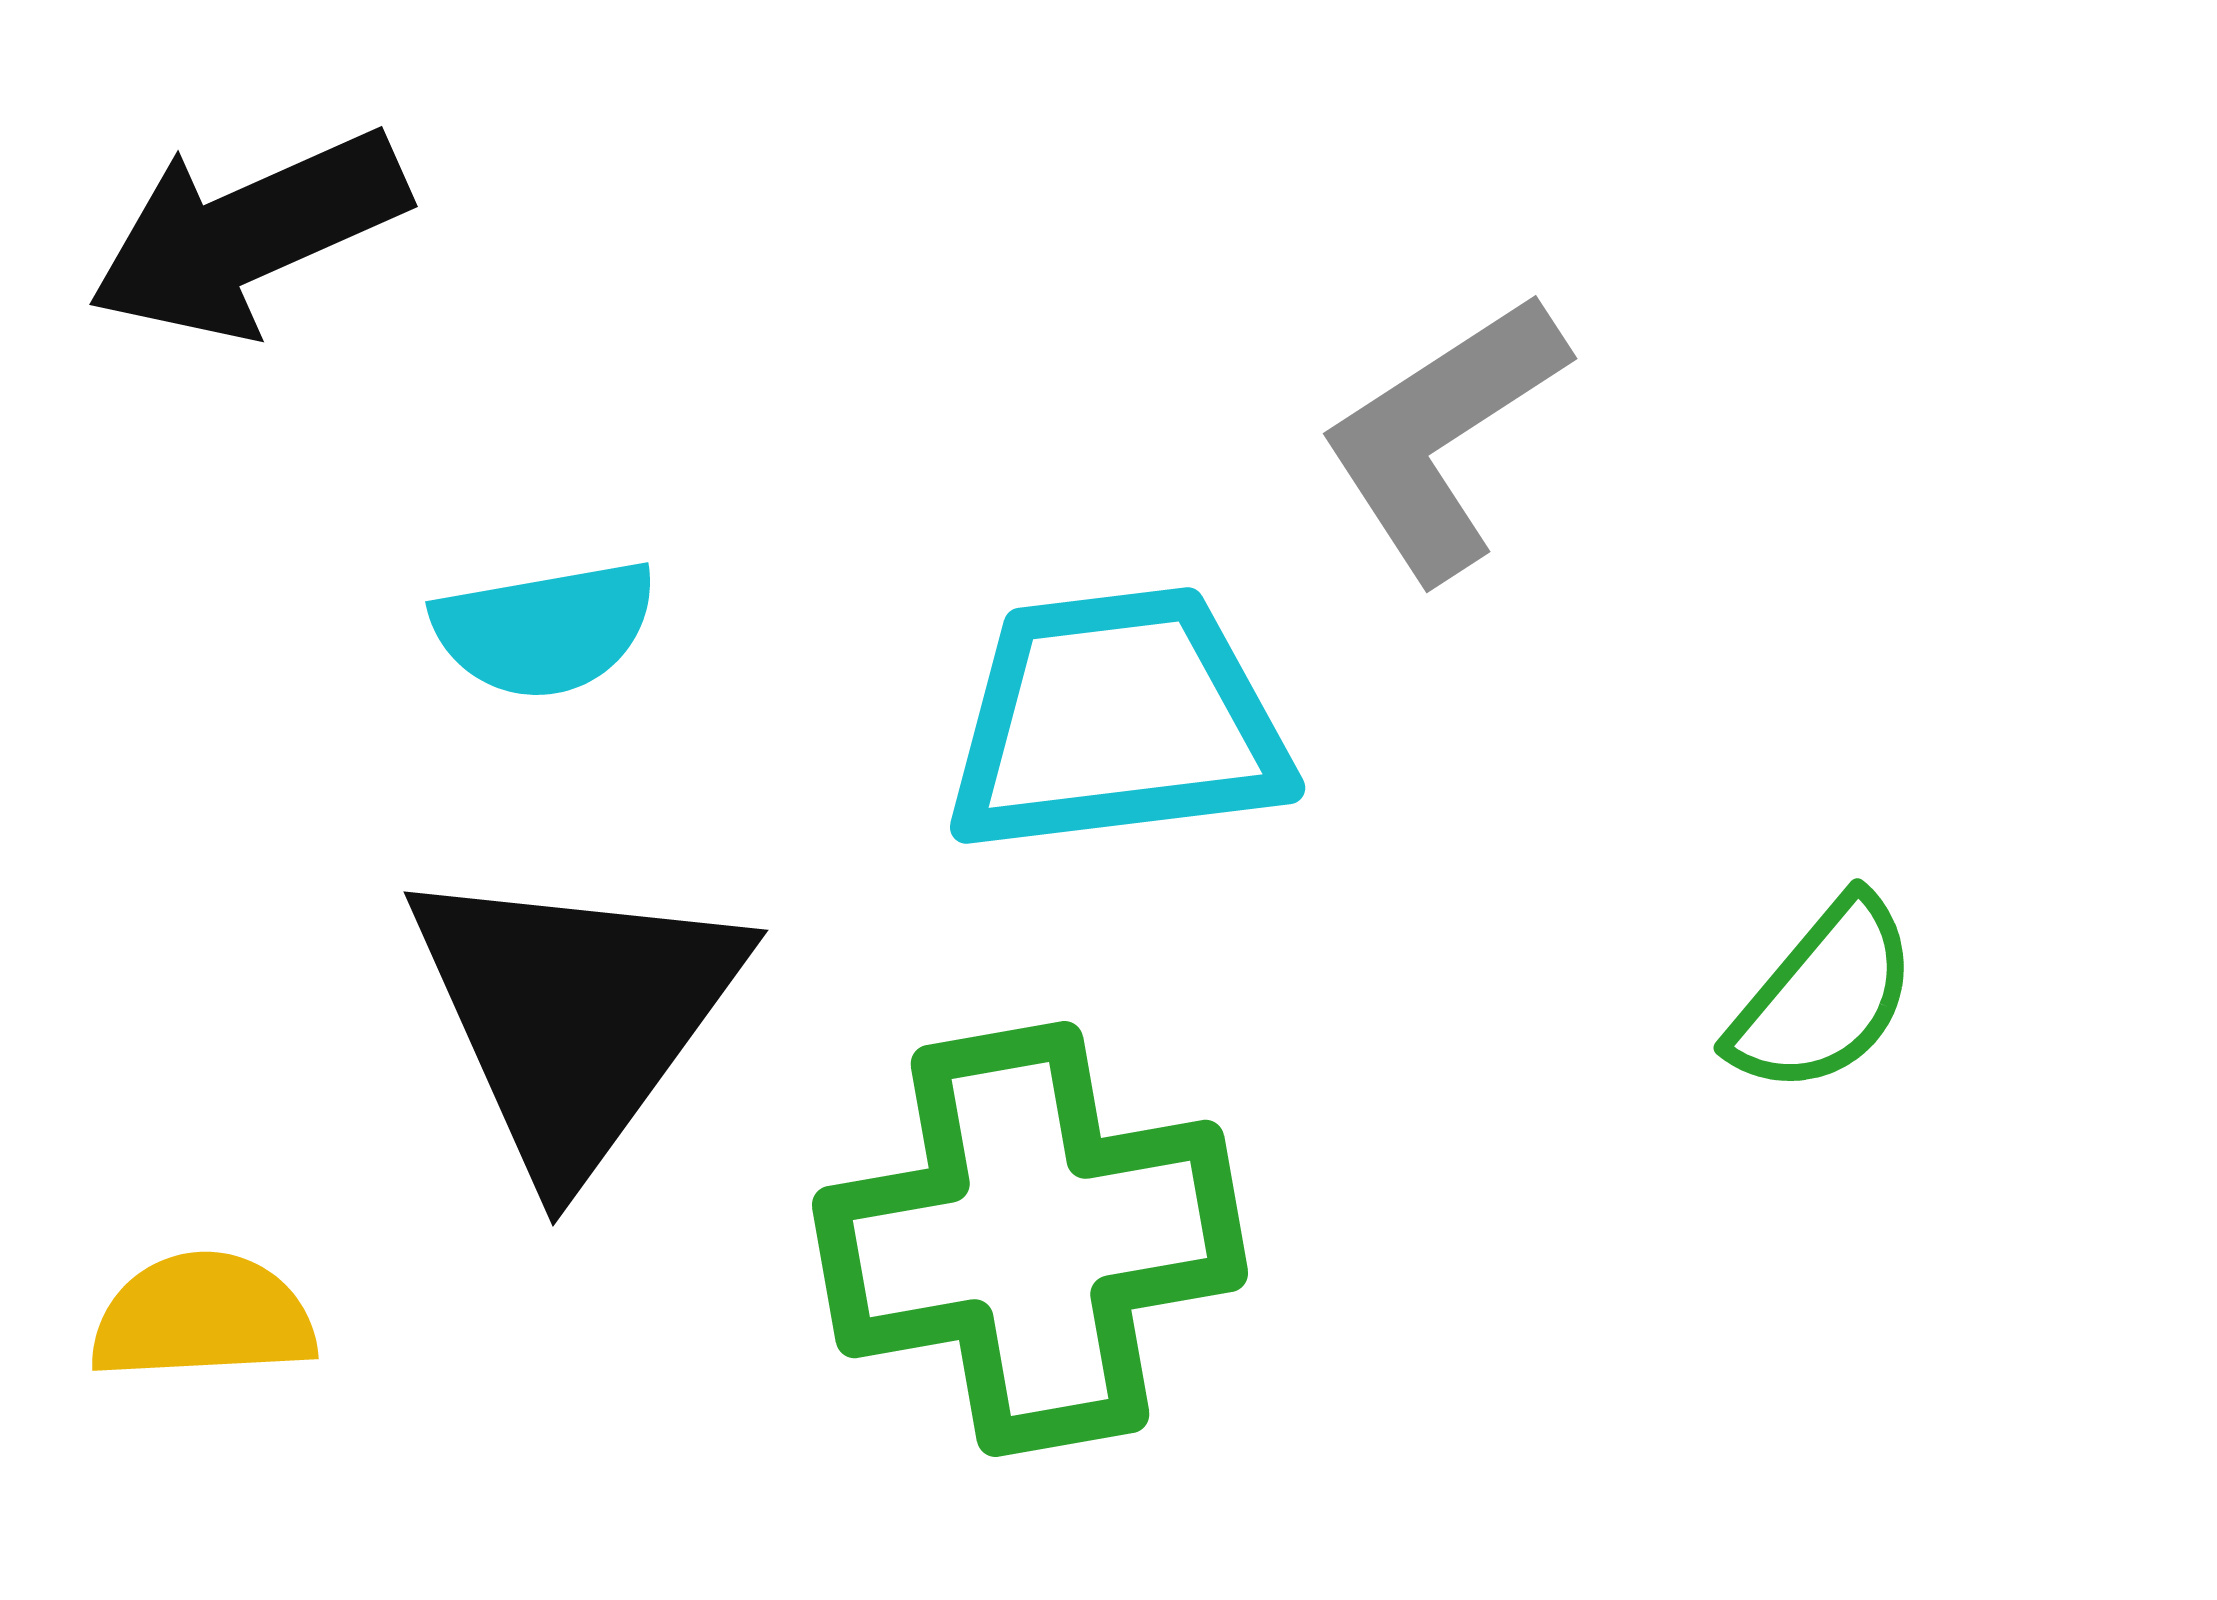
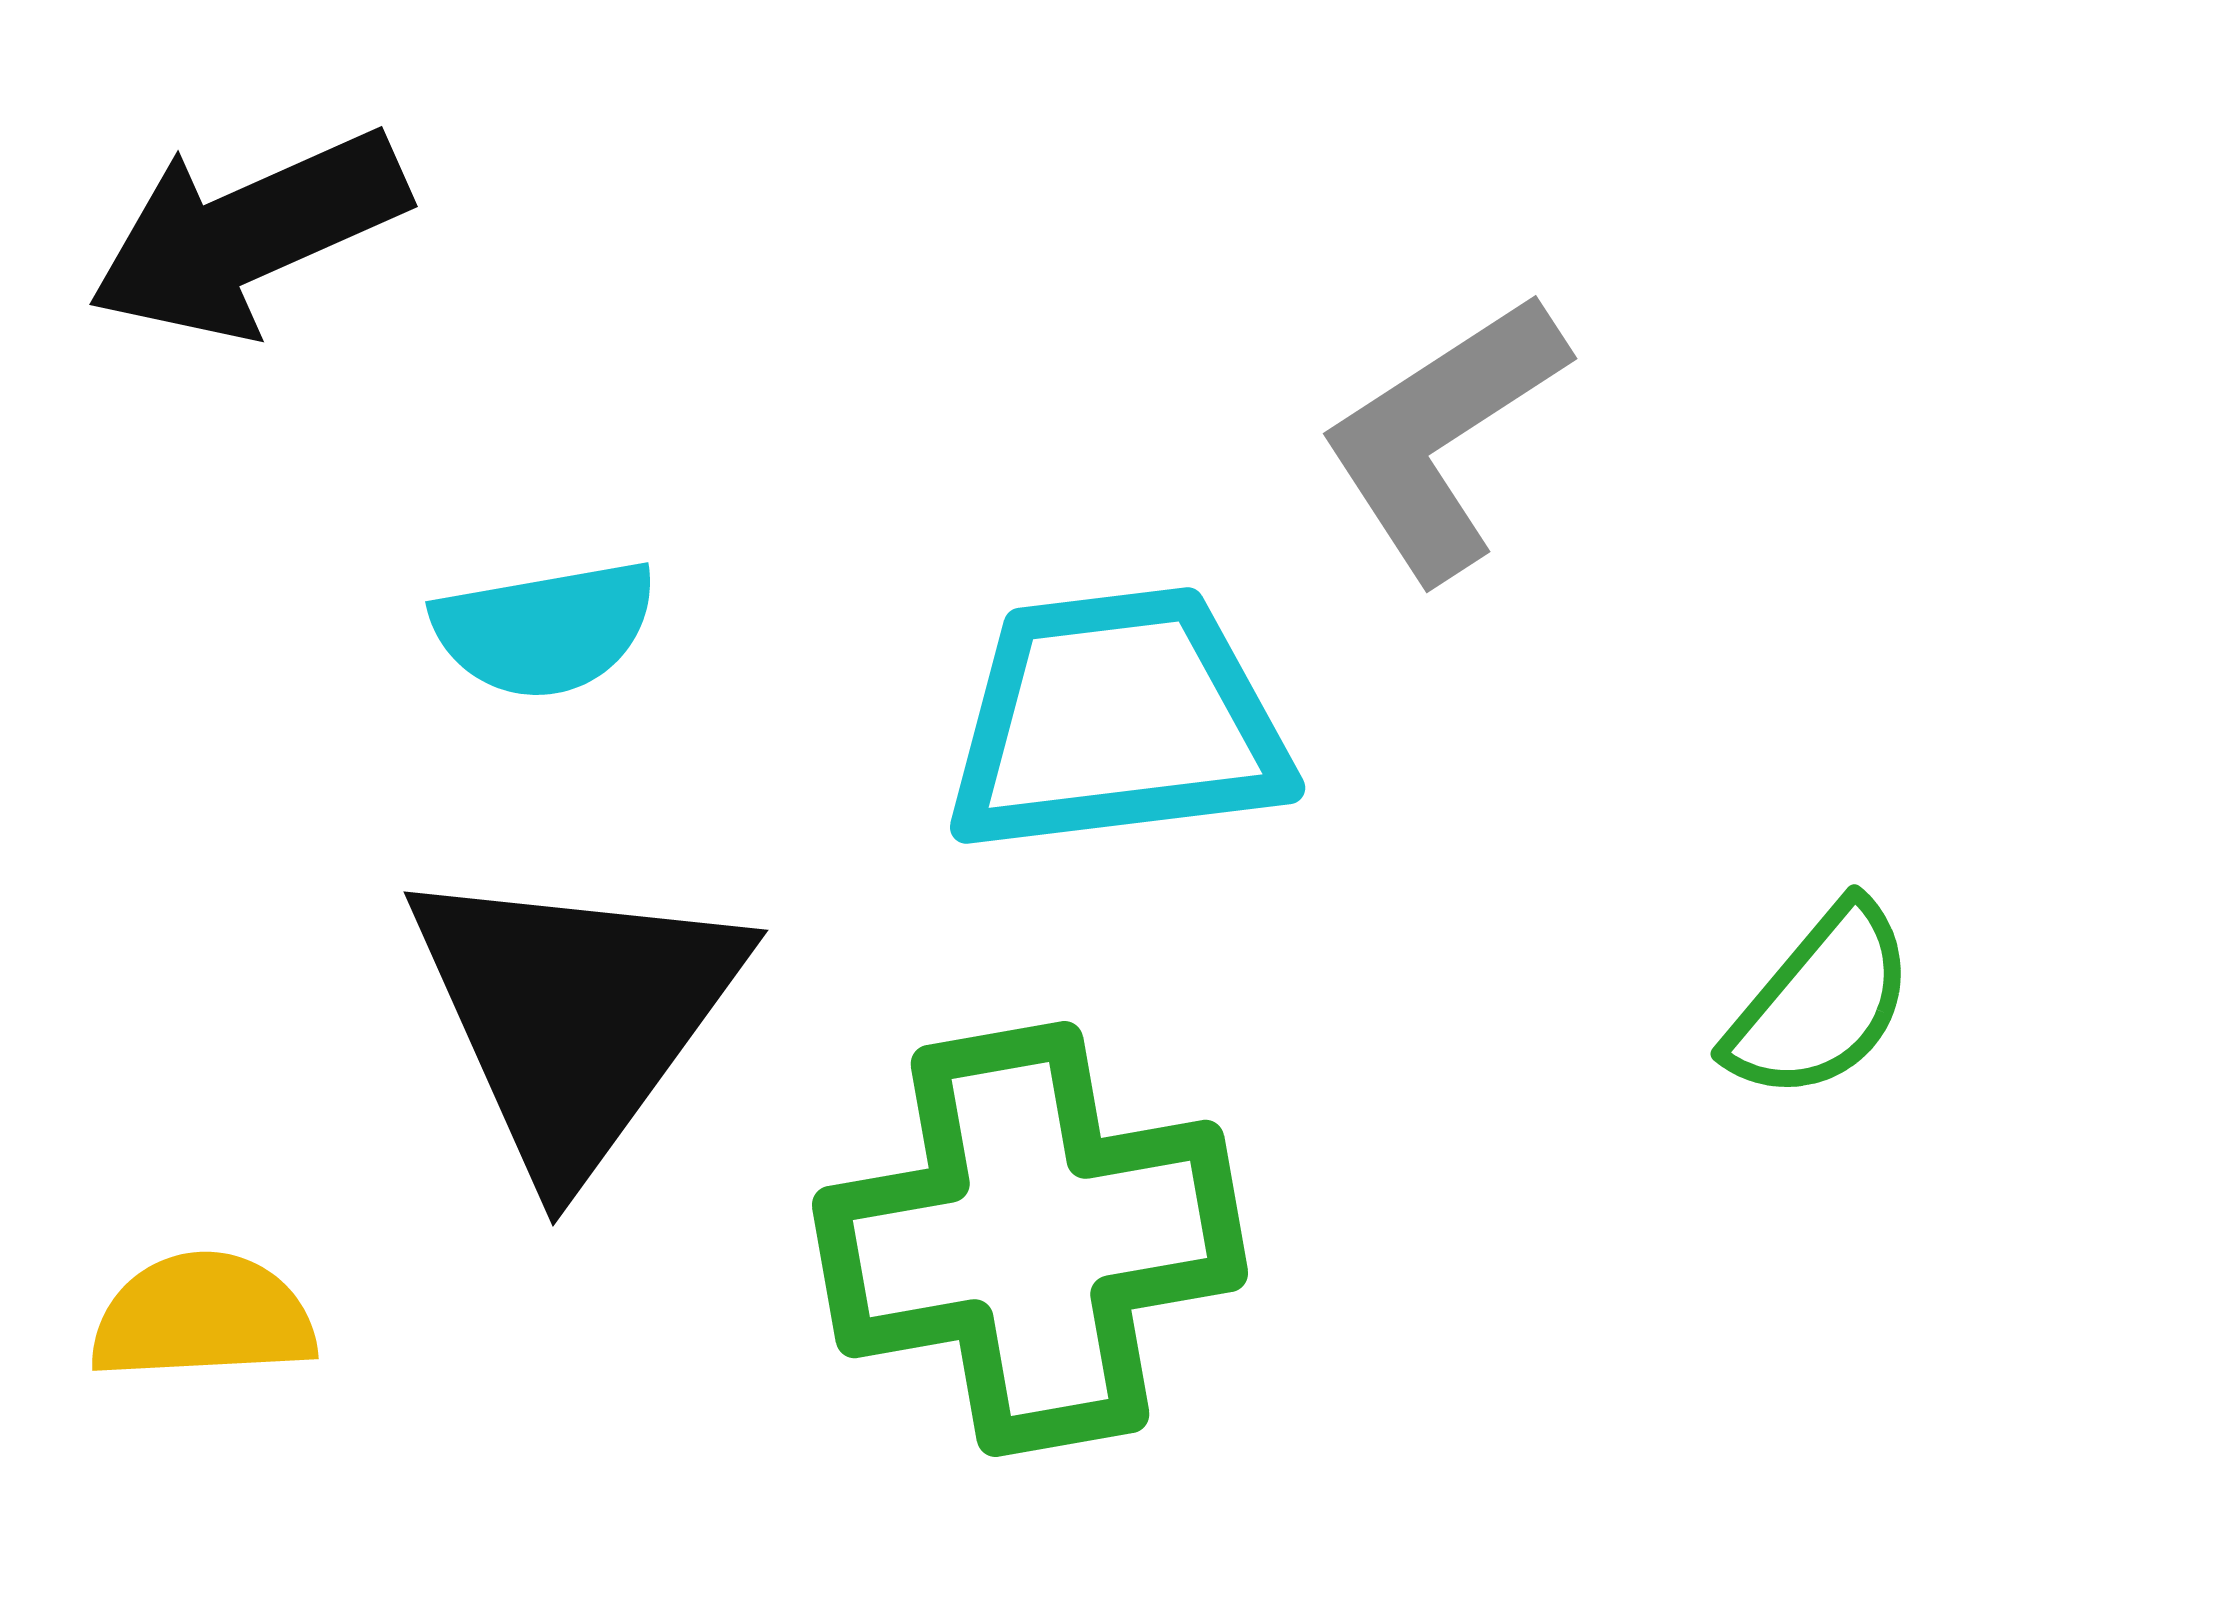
green semicircle: moved 3 px left, 6 px down
